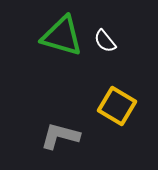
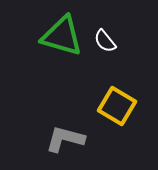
gray L-shape: moved 5 px right, 3 px down
